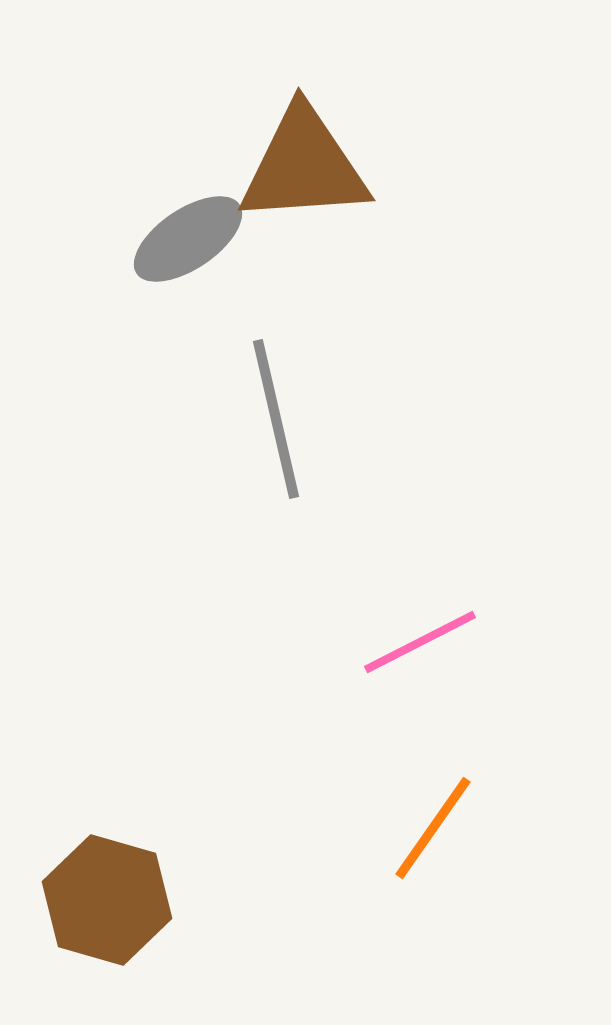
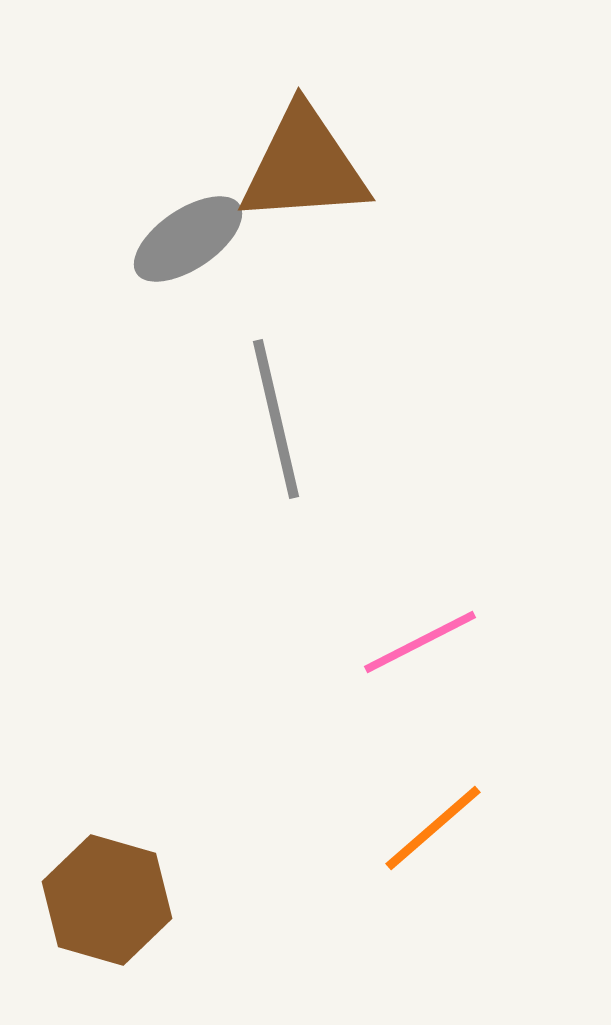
orange line: rotated 14 degrees clockwise
